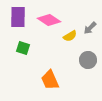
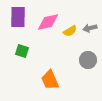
pink diamond: moved 1 px left, 2 px down; rotated 45 degrees counterclockwise
gray arrow: rotated 32 degrees clockwise
yellow semicircle: moved 5 px up
green square: moved 1 px left, 3 px down
